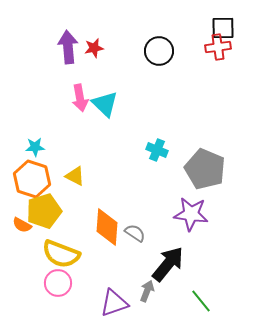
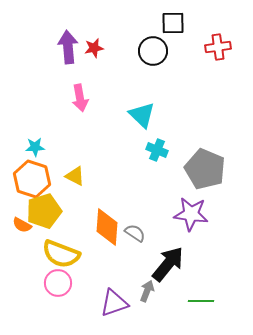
black square: moved 50 px left, 5 px up
black circle: moved 6 px left
cyan triangle: moved 37 px right, 11 px down
green line: rotated 50 degrees counterclockwise
